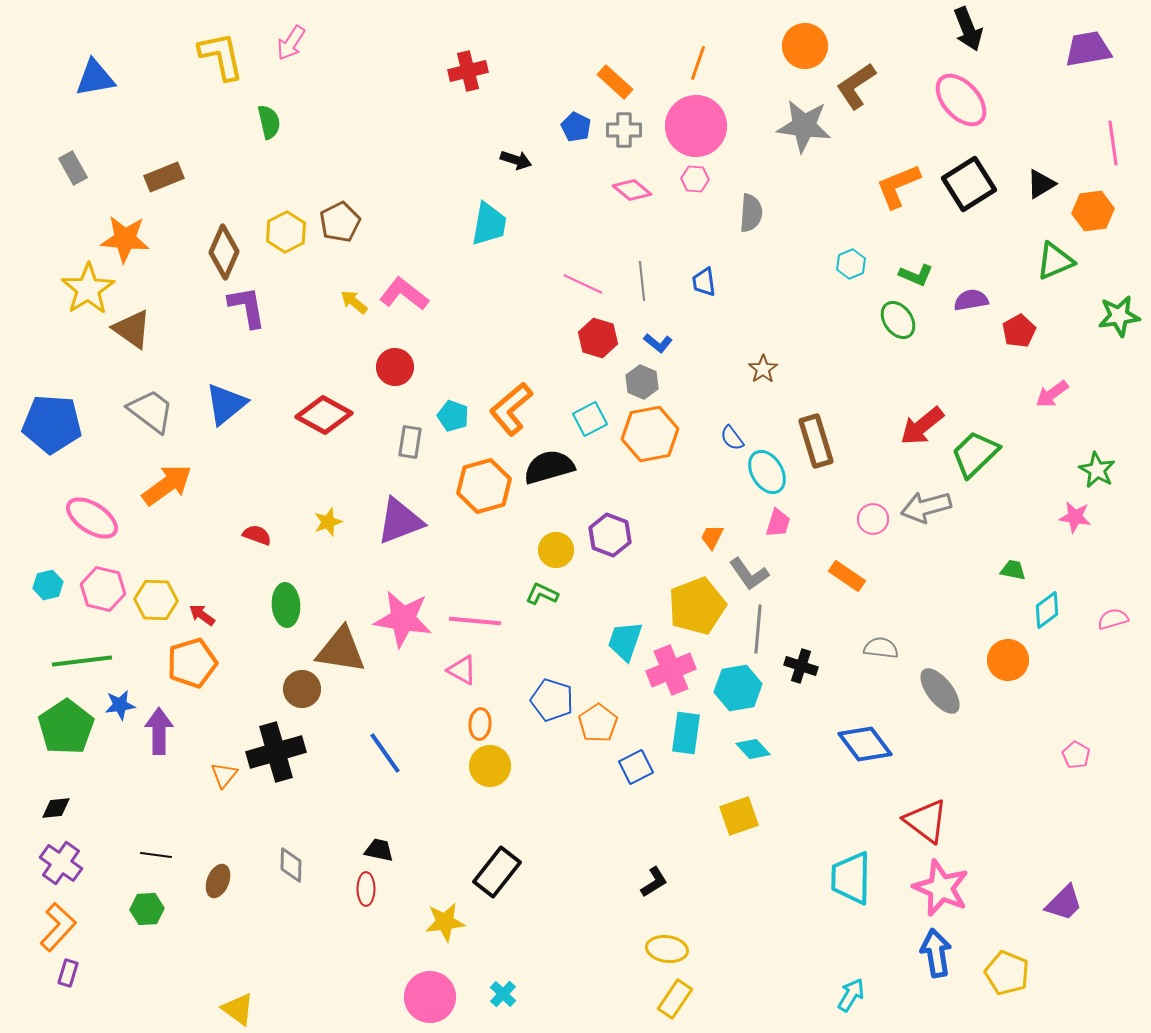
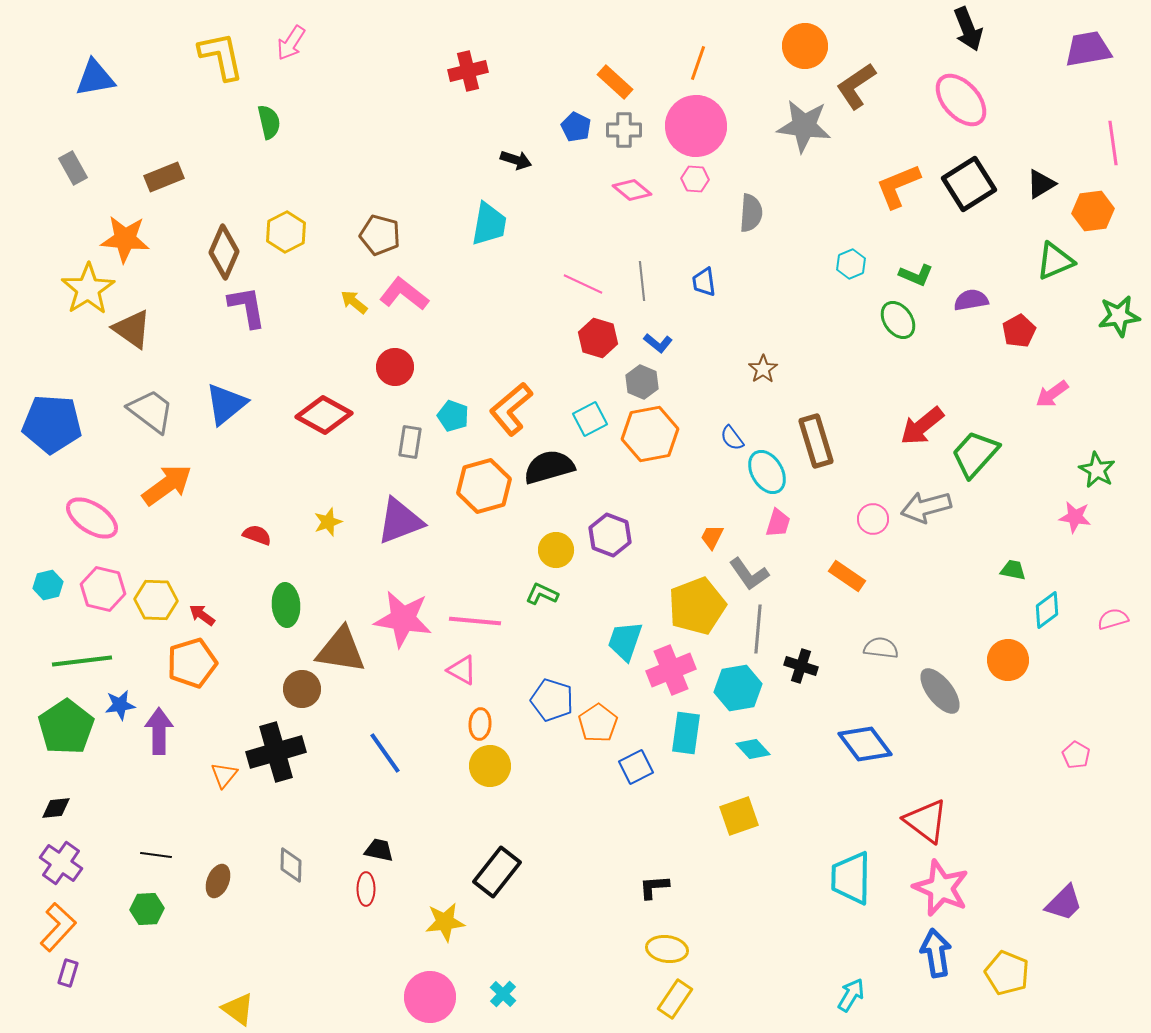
brown pentagon at (340, 222): moved 40 px right, 13 px down; rotated 30 degrees counterclockwise
green trapezoid at (975, 454): rotated 4 degrees counterclockwise
black L-shape at (654, 882): moved 5 px down; rotated 152 degrees counterclockwise
